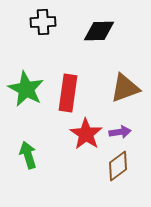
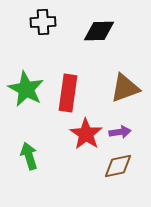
green arrow: moved 1 px right, 1 px down
brown diamond: rotated 24 degrees clockwise
